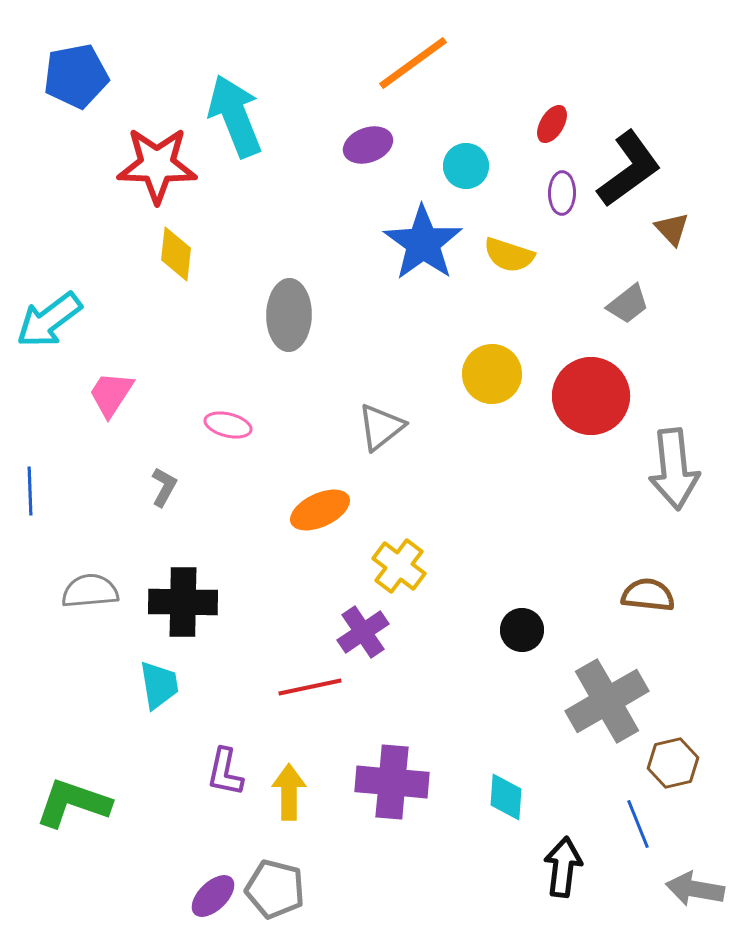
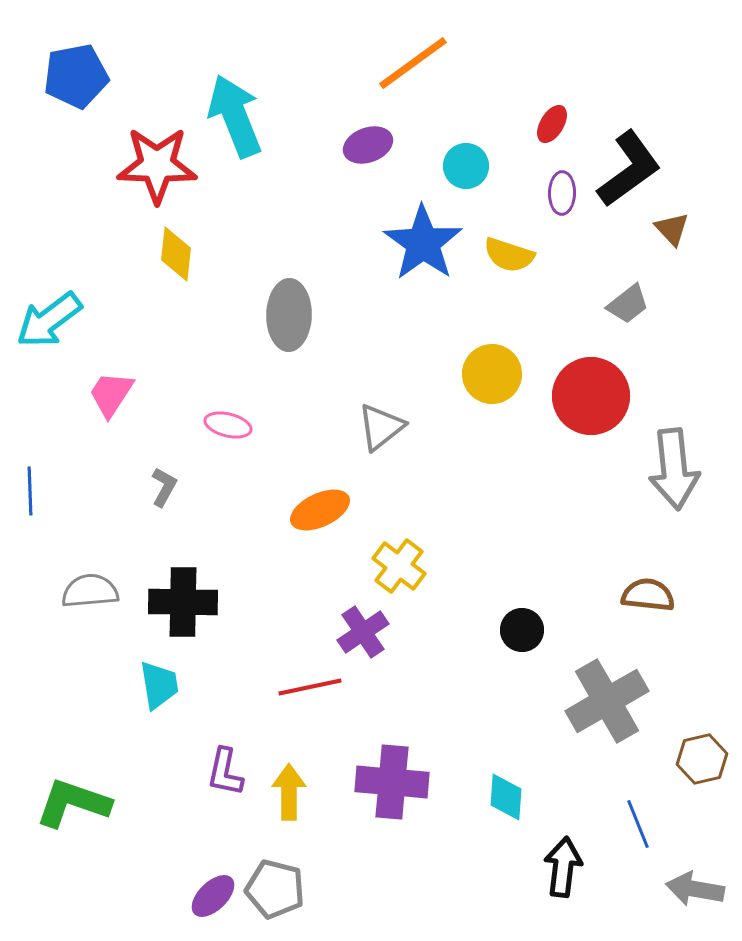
brown hexagon at (673, 763): moved 29 px right, 4 px up
